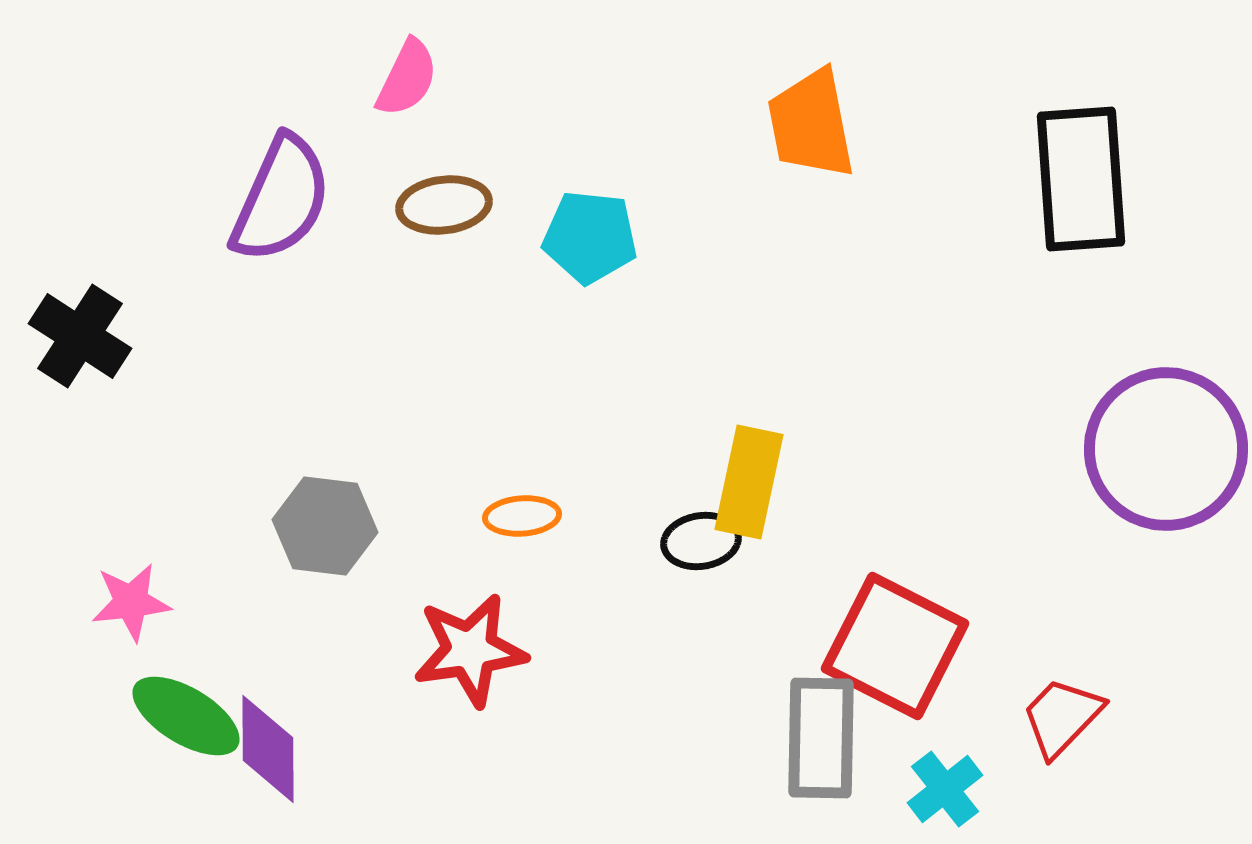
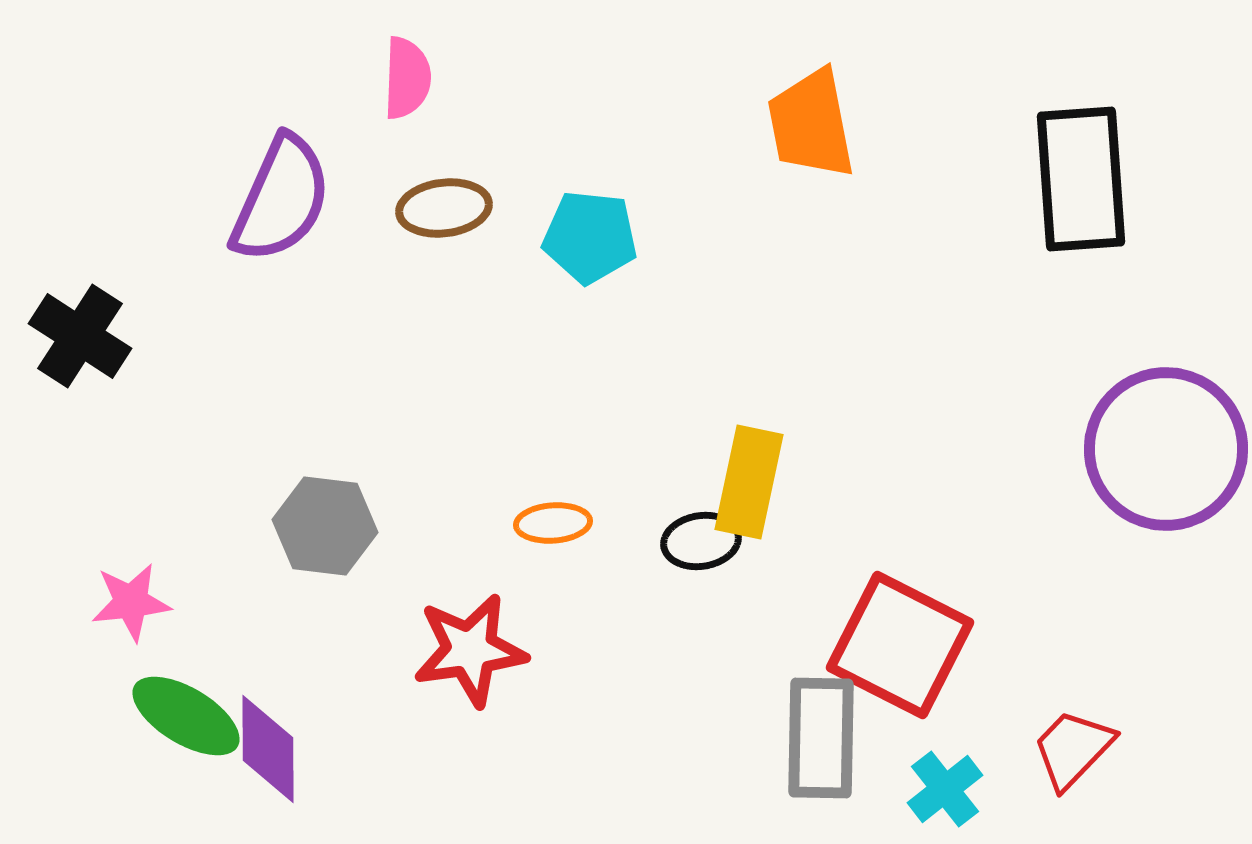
pink semicircle: rotated 24 degrees counterclockwise
brown ellipse: moved 3 px down
orange ellipse: moved 31 px right, 7 px down
red square: moved 5 px right, 1 px up
red trapezoid: moved 11 px right, 32 px down
